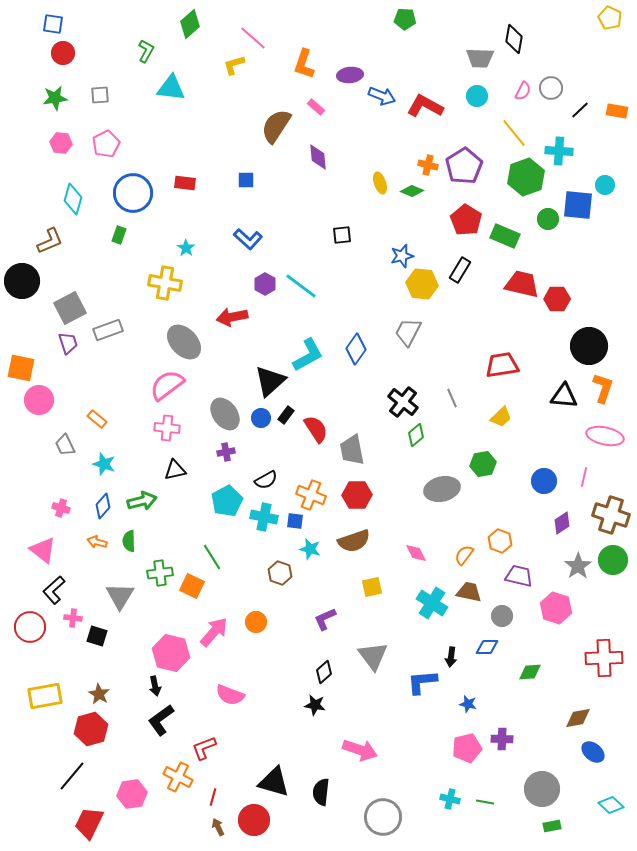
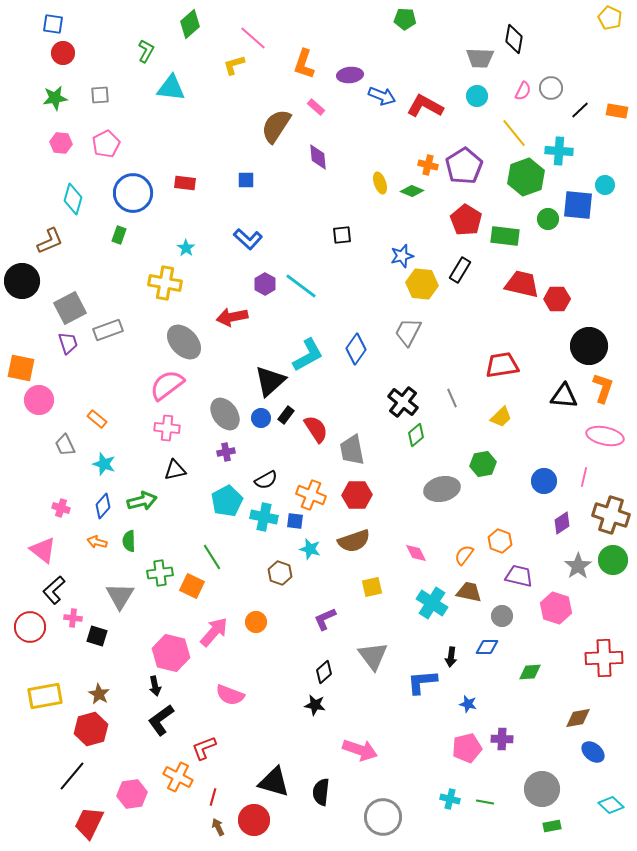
green rectangle at (505, 236): rotated 16 degrees counterclockwise
